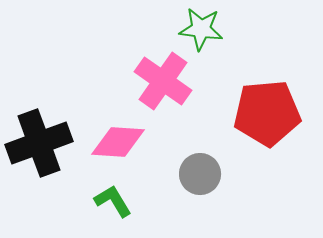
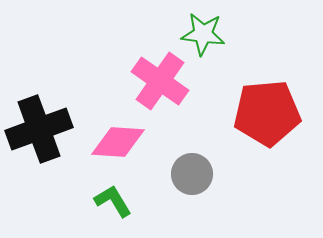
green star: moved 2 px right, 5 px down
pink cross: moved 3 px left
black cross: moved 14 px up
gray circle: moved 8 px left
